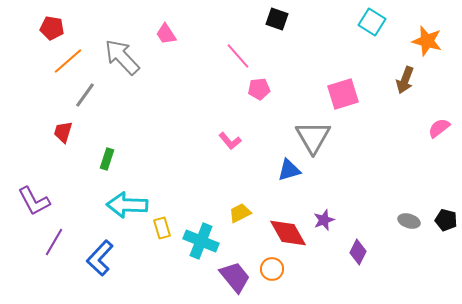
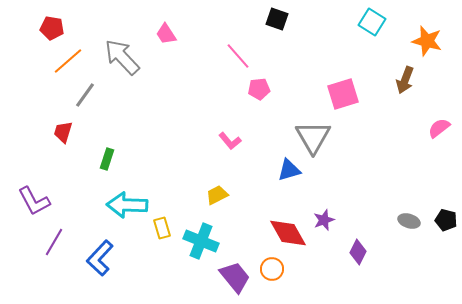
yellow trapezoid: moved 23 px left, 18 px up
